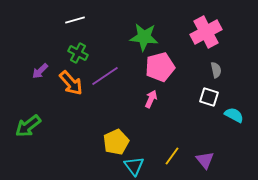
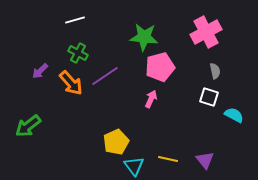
gray semicircle: moved 1 px left, 1 px down
yellow line: moved 4 px left, 3 px down; rotated 66 degrees clockwise
